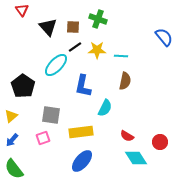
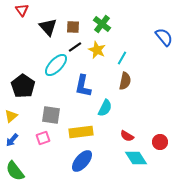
green cross: moved 4 px right, 5 px down; rotated 18 degrees clockwise
yellow star: rotated 24 degrees clockwise
cyan line: moved 1 px right, 2 px down; rotated 64 degrees counterclockwise
green semicircle: moved 1 px right, 2 px down
